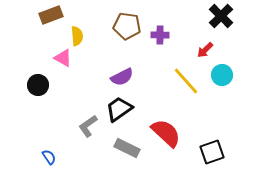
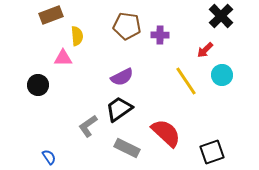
pink triangle: rotated 30 degrees counterclockwise
yellow line: rotated 8 degrees clockwise
